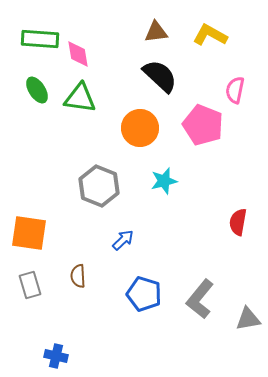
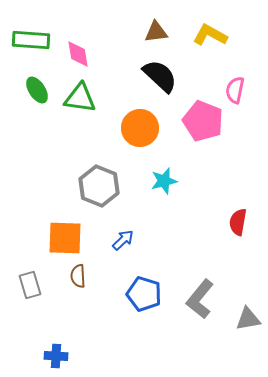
green rectangle: moved 9 px left, 1 px down
pink pentagon: moved 4 px up
orange square: moved 36 px right, 5 px down; rotated 6 degrees counterclockwise
blue cross: rotated 10 degrees counterclockwise
